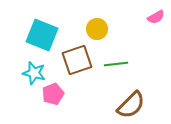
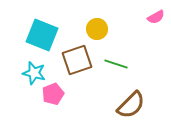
green line: rotated 25 degrees clockwise
